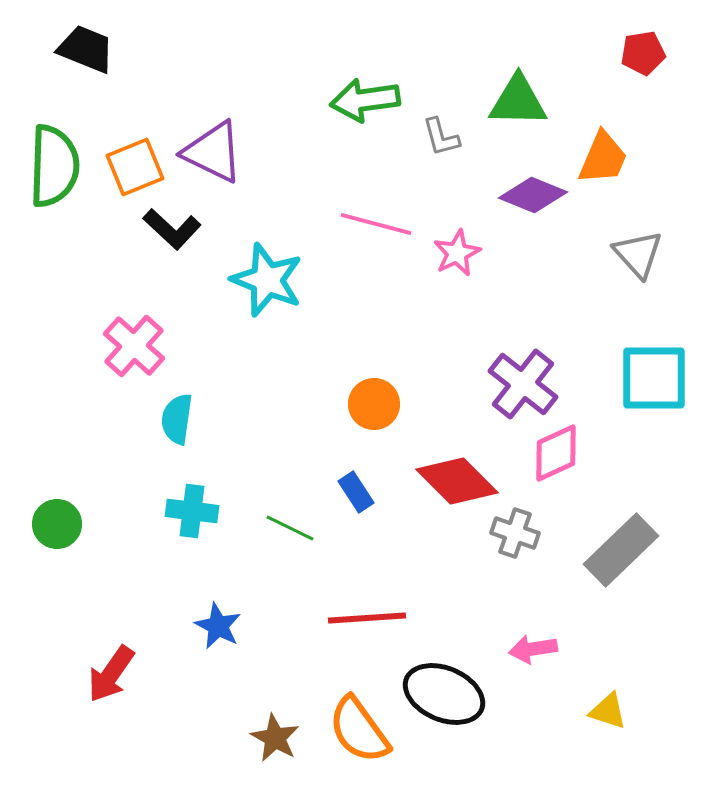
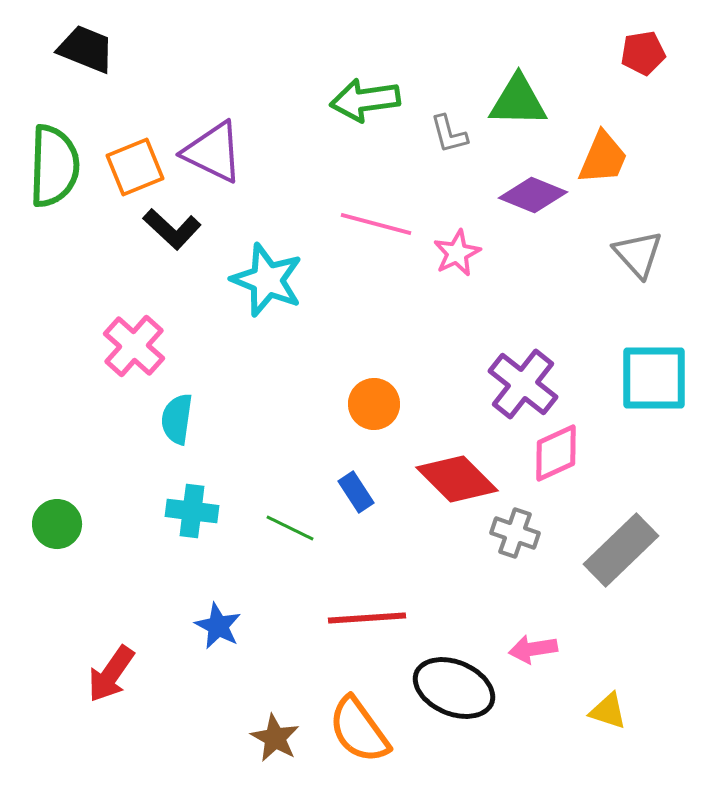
gray L-shape: moved 8 px right, 3 px up
red diamond: moved 2 px up
black ellipse: moved 10 px right, 6 px up
